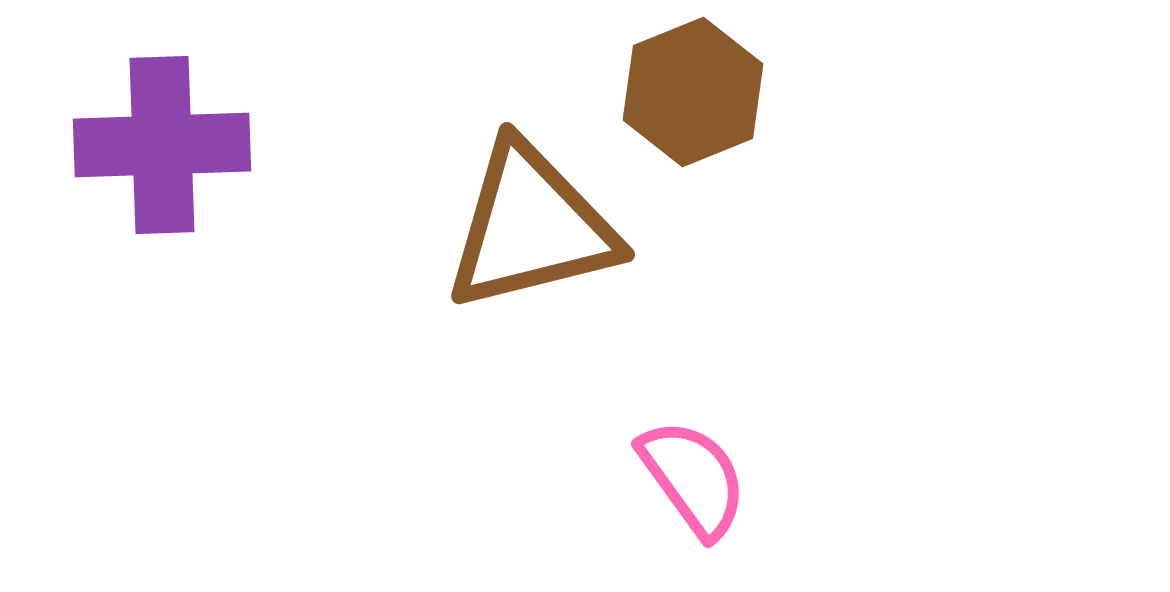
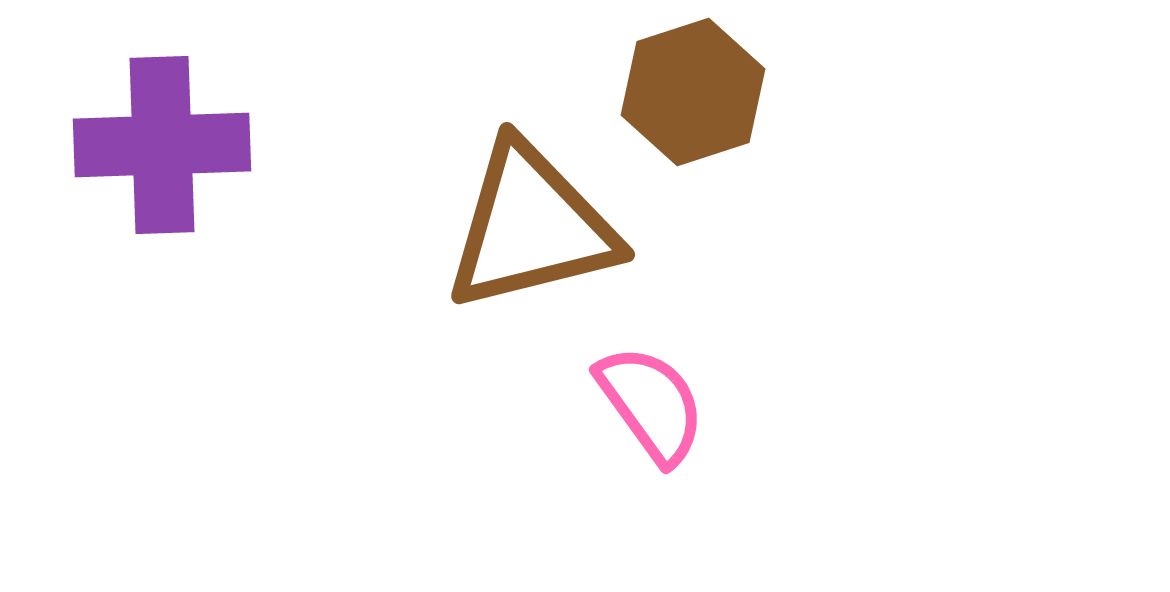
brown hexagon: rotated 4 degrees clockwise
pink semicircle: moved 42 px left, 74 px up
